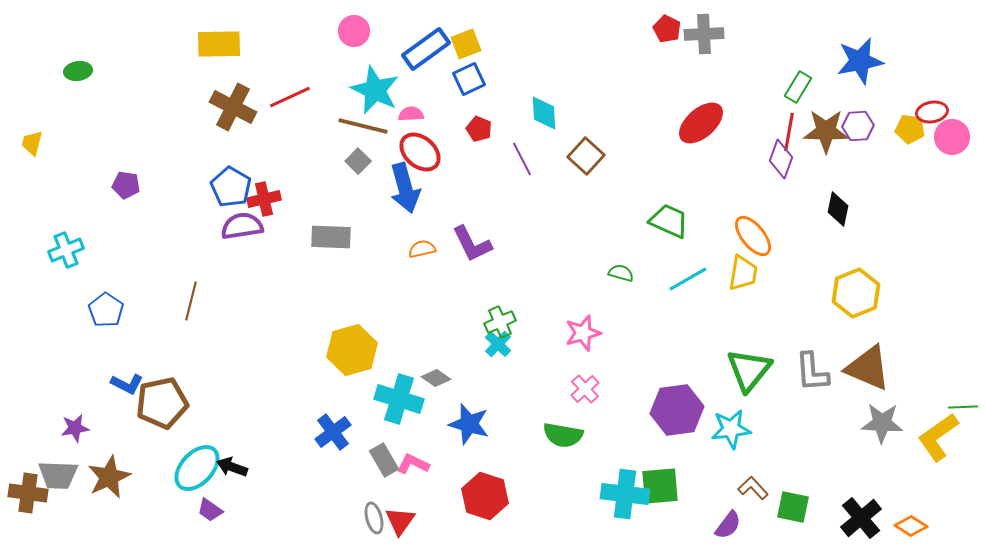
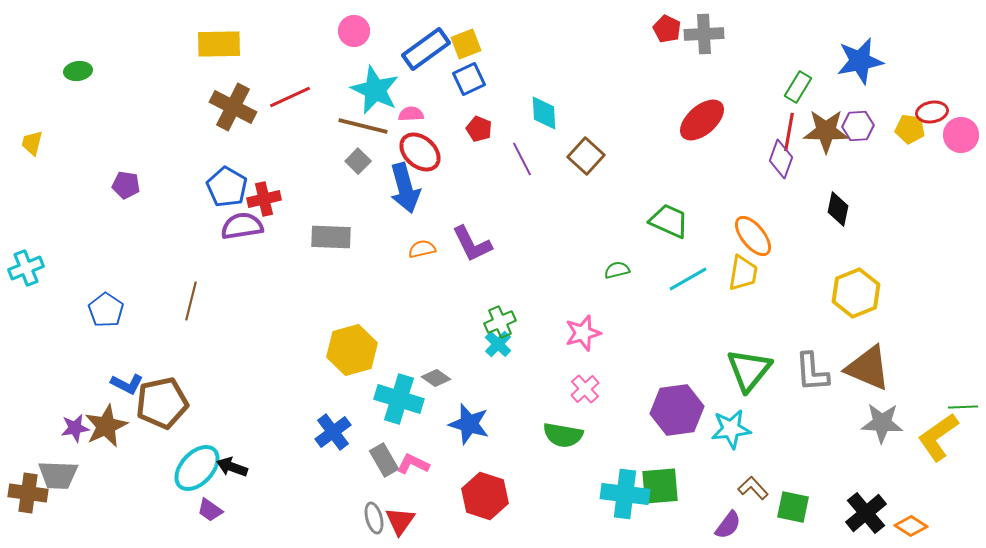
red ellipse at (701, 123): moved 1 px right, 3 px up
pink circle at (952, 137): moved 9 px right, 2 px up
blue pentagon at (231, 187): moved 4 px left
cyan cross at (66, 250): moved 40 px left, 18 px down
green semicircle at (621, 273): moved 4 px left, 3 px up; rotated 30 degrees counterclockwise
brown star at (109, 477): moved 3 px left, 51 px up
black cross at (861, 518): moved 5 px right, 5 px up
